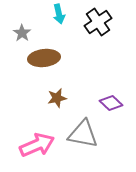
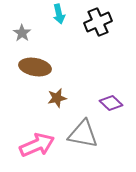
black cross: rotated 12 degrees clockwise
brown ellipse: moved 9 px left, 9 px down; rotated 16 degrees clockwise
